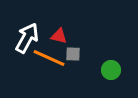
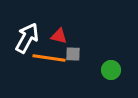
orange line: rotated 16 degrees counterclockwise
